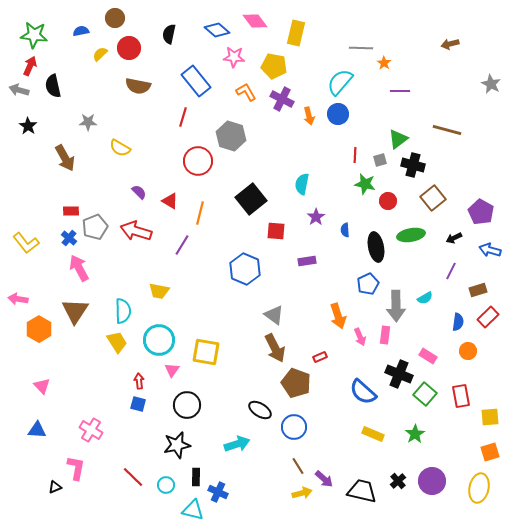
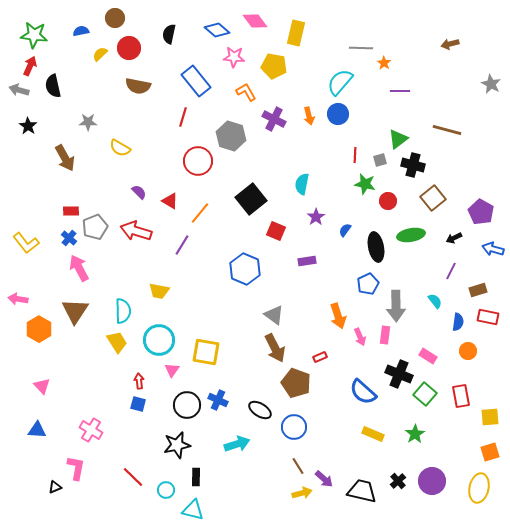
purple cross at (282, 99): moved 8 px left, 20 px down
orange line at (200, 213): rotated 25 degrees clockwise
blue semicircle at (345, 230): rotated 40 degrees clockwise
red square at (276, 231): rotated 18 degrees clockwise
blue arrow at (490, 250): moved 3 px right, 1 px up
cyan semicircle at (425, 298): moved 10 px right, 3 px down; rotated 98 degrees counterclockwise
red rectangle at (488, 317): rotated 55 degrees clockwise
cyan circle at (166, 485): moved 5 px down
blue cross at (218, 492): moved 92 px up
